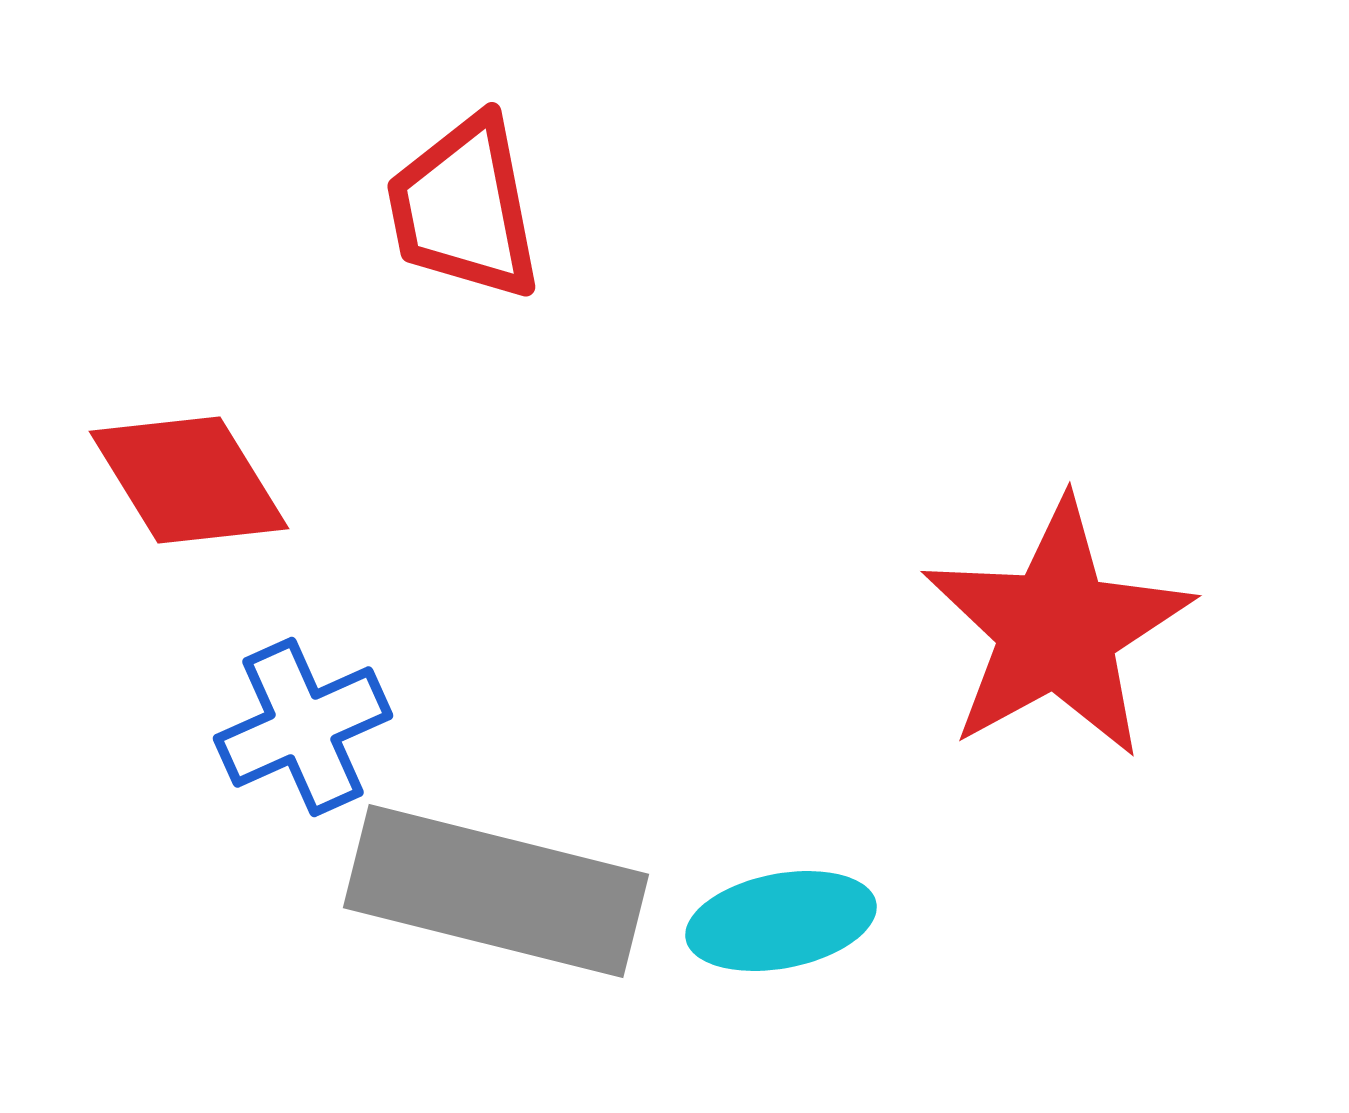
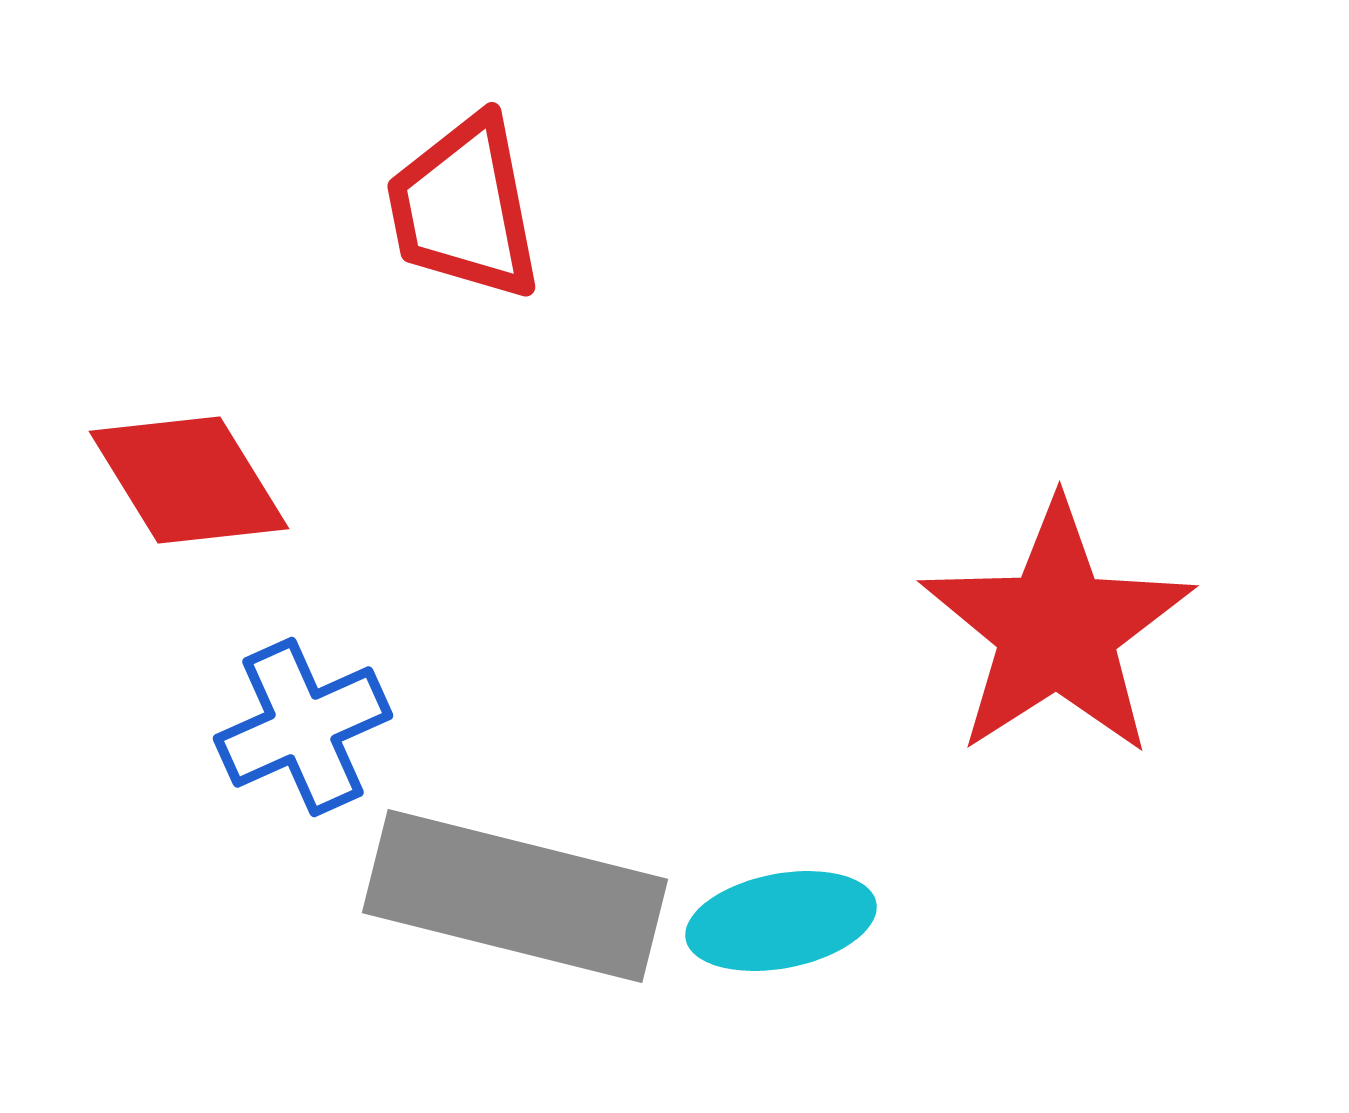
red star: rotated 4 degrees counterclockwise
gray rectangle: moved 19 px right, 5 px down
